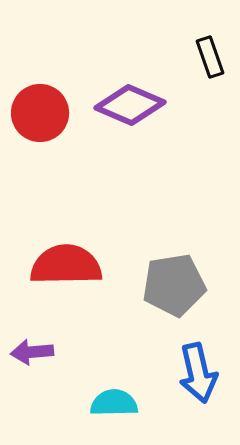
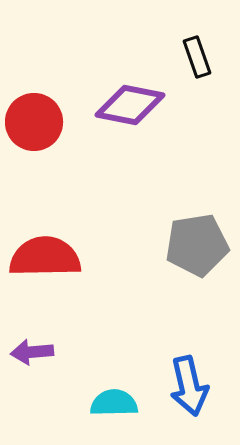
black rectangle: moved 13 px left
purple diamond: rotated 12 degrees counterclockwise
red circle: moved 6 px left, 9 px down
red semicircle: moved 21 px left, 8 px up
gray pentagon: moved 23 px right, 40 px up
blue arrow: moved 9 px left, 13 px down
